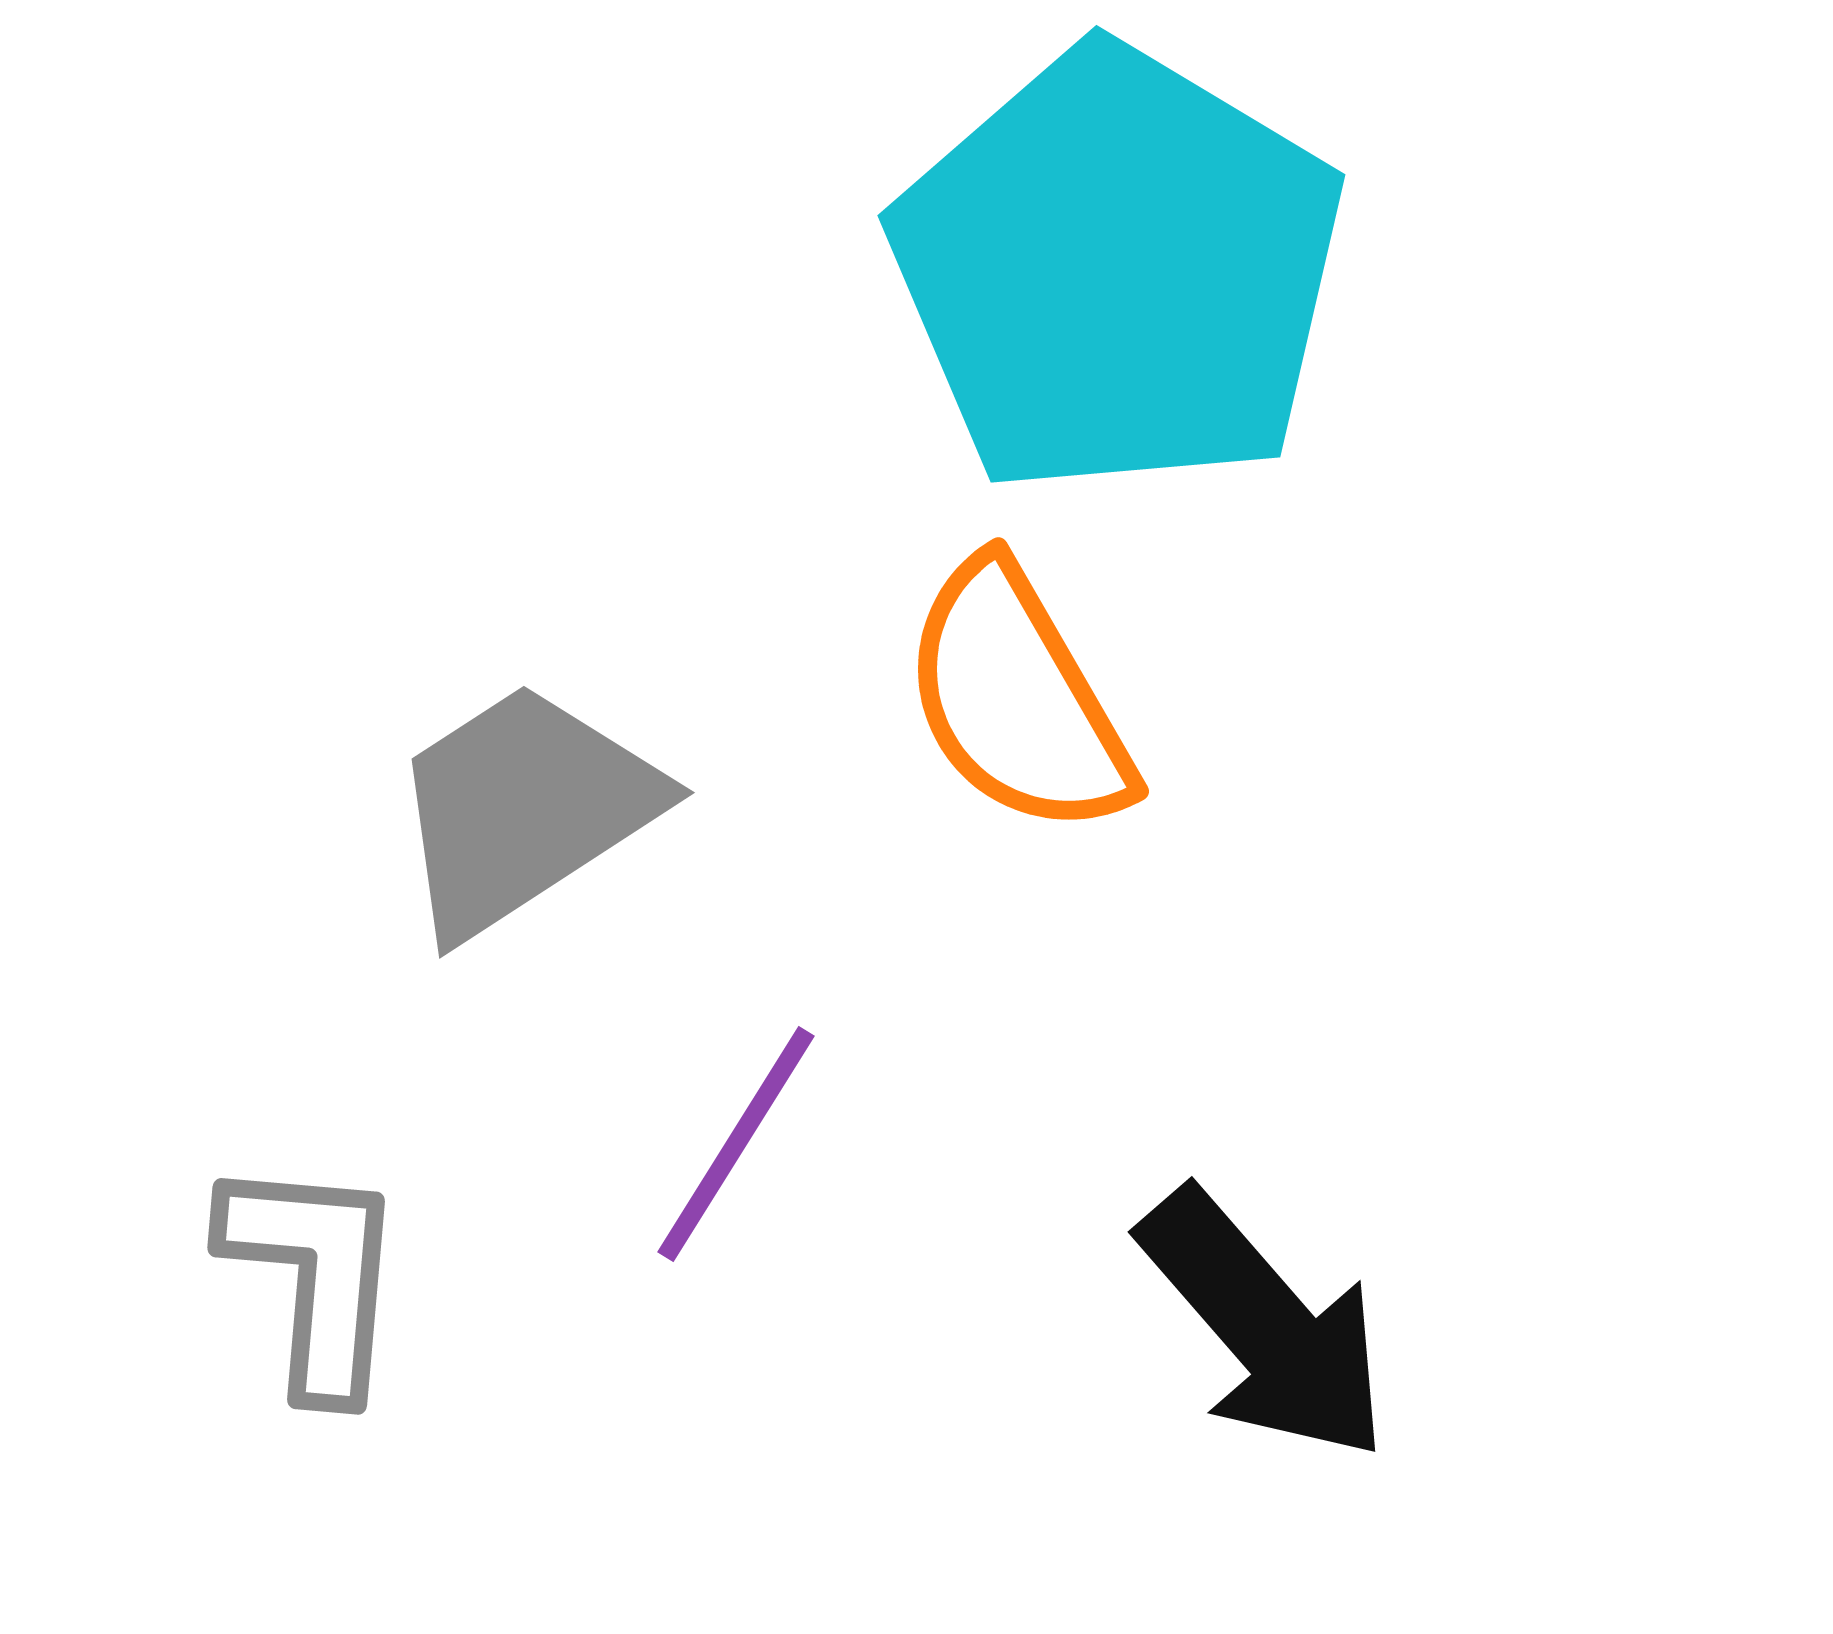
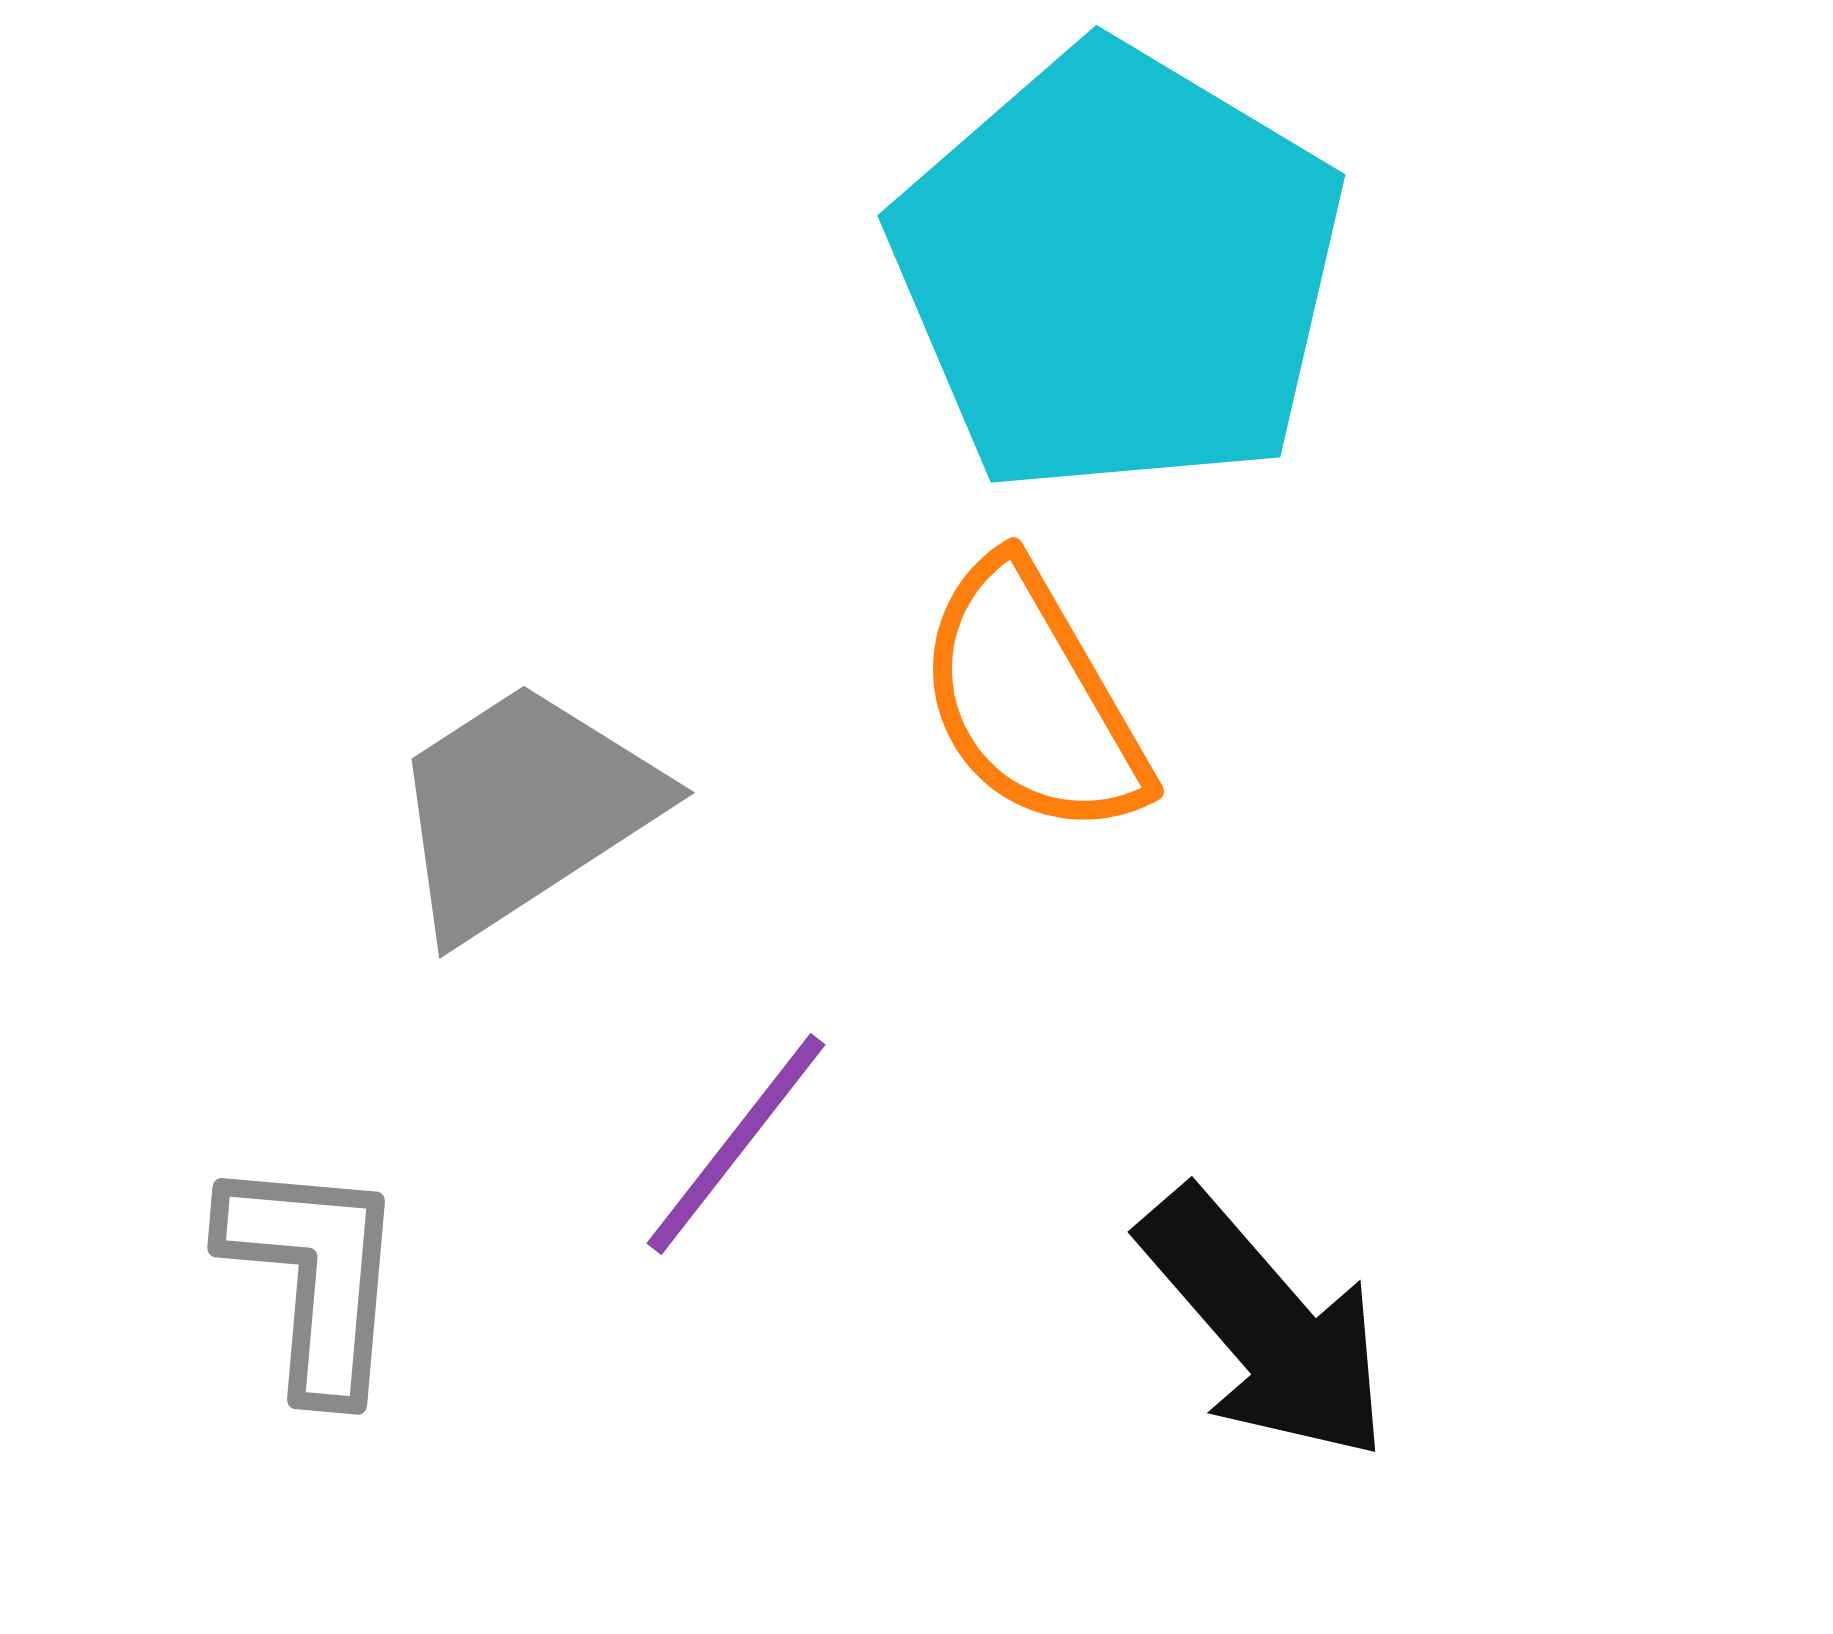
orange semicircle: moved 15 px right
purple line: rotated 6 degrees clockwise
